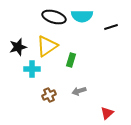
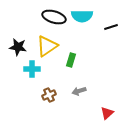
black star: rotated 24 degrees clockwise
